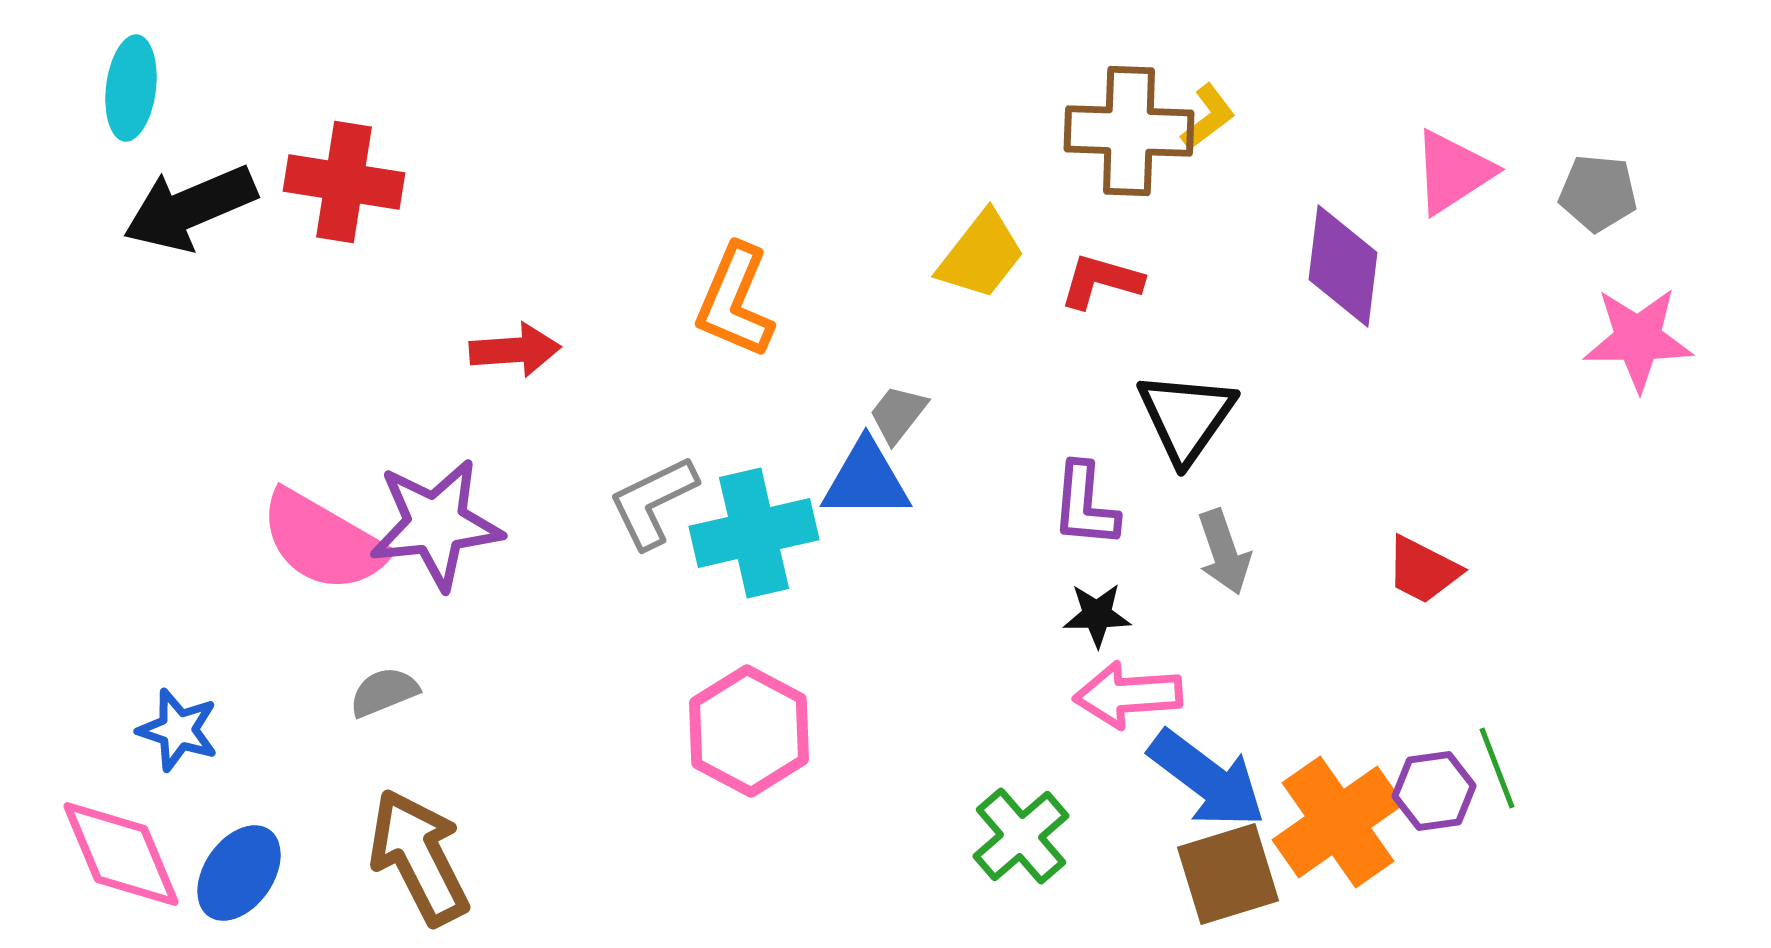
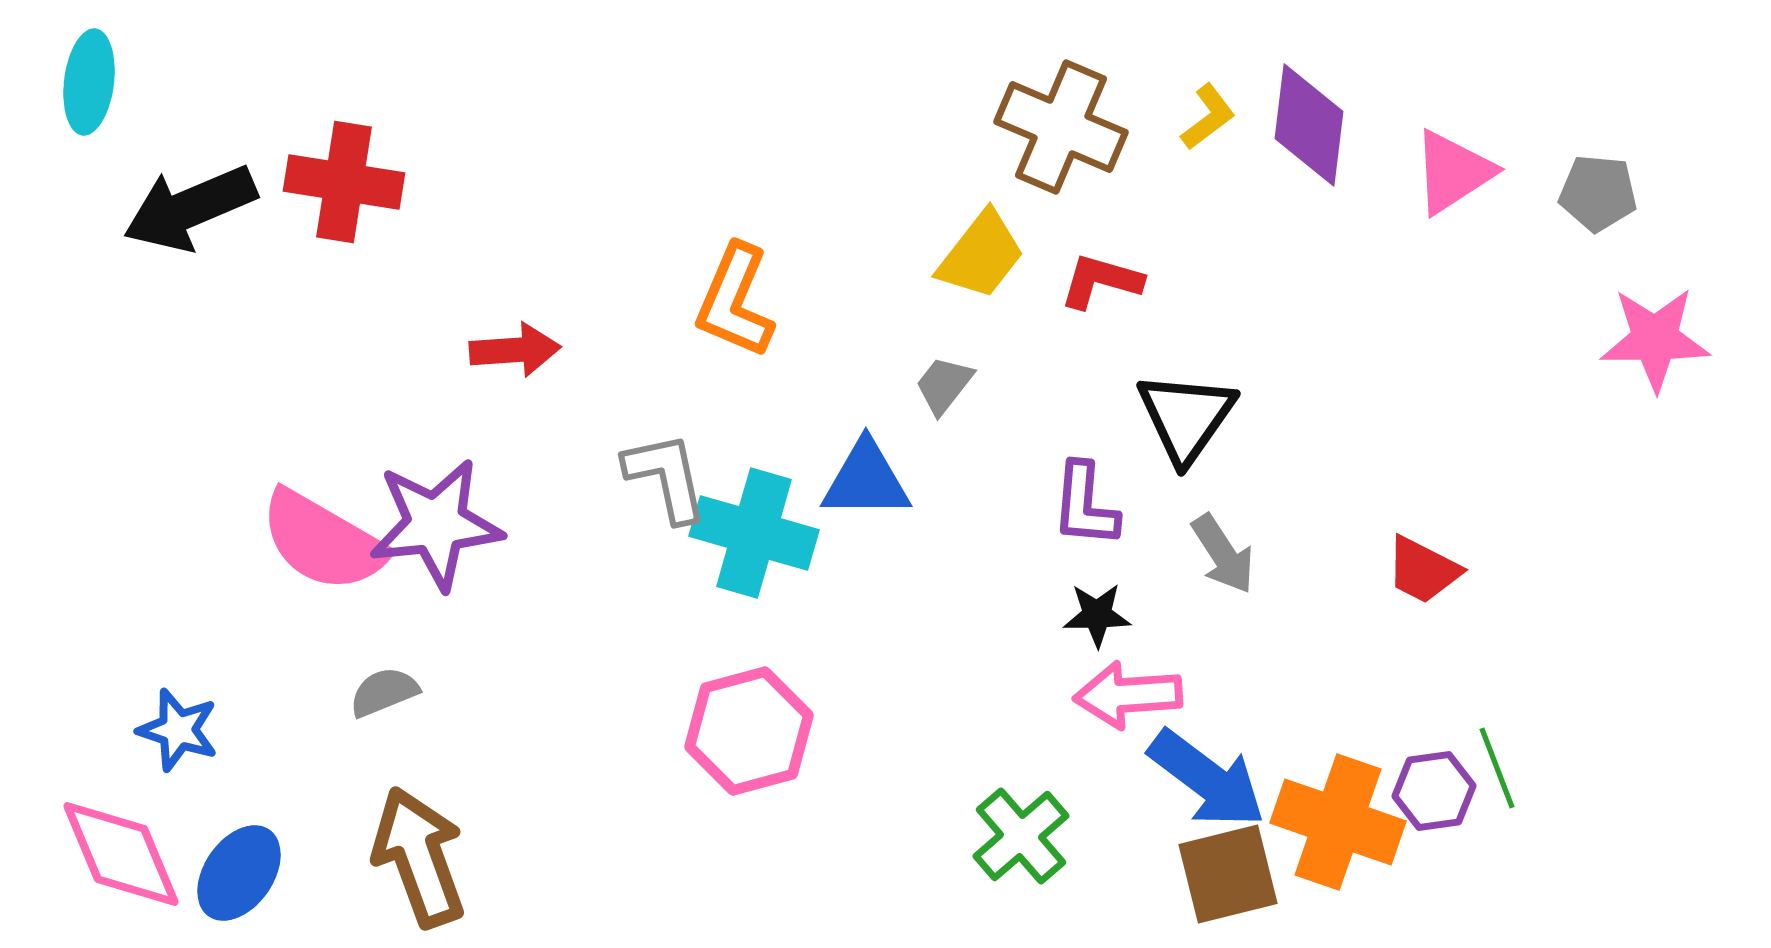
cyan ellipse: moved 42 px left, 6 px up
brown cross: moved 68 px left, 4 px up; rotated 21 degrees clockwise
purple diamond: moved 34 px left, 141 px up
pink star: moved 17 px right
gray trapezoid: moved 46 px right, 29 px up
gray L-shape: moved 13 px right, 25 px up; rotated 104 degrees clockwise
cyan cross: rotated 29 degrees clockwise
gray arrow: moved 1 px left, 2 px down; rotated 14 degrees counterclockwise
pink hexagon: rotated 17 degrees clockwise
orange cross: rotated 36 degrees counterclockwise
brown arrow: rotated 7 degrees clockwise
brown square: rotated 3 degrees clockwise
